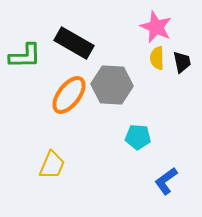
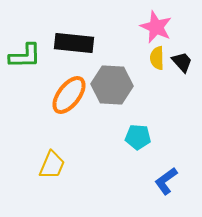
black rectangle: rotated 24 degrees counterclockwise
black trapezoid: rotated 30 degrees counterclockwise
